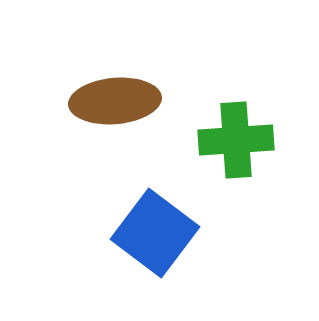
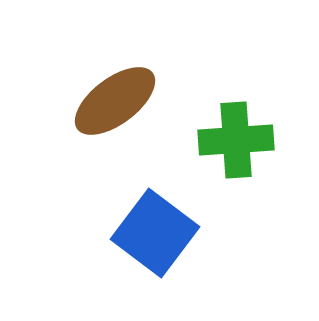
brown ellipse: rotated 32 degrees counterclockwise
